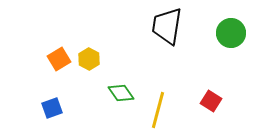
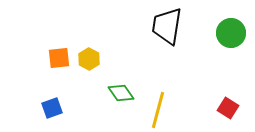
orange square: moved 1 px up; rotated 25 degrees clockwise
red square: moved 17 px right, 7 px down
